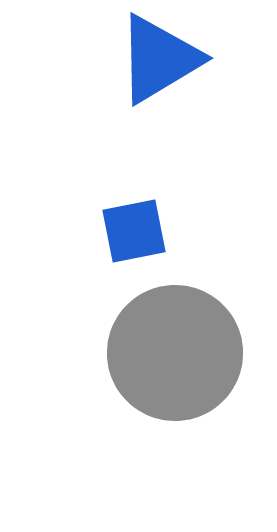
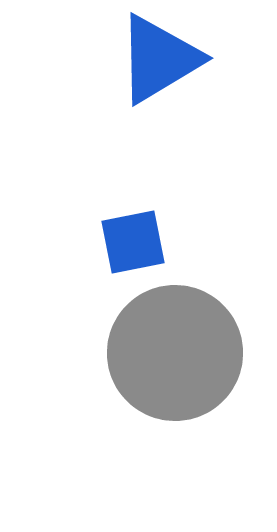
blue square: moved 1 px left, 11 px down
